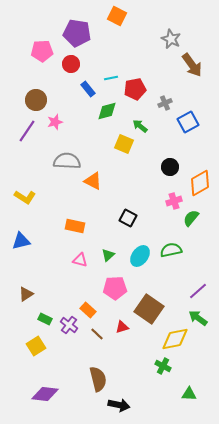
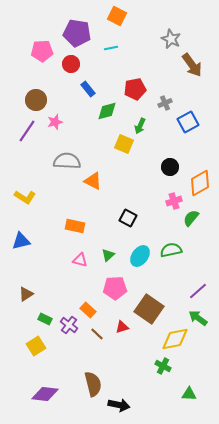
cyan line at (111, 78): moved 30 px up
green arrow at (140, 126): rotated 105 degrees counterclockwise
brown semicircle at (98, 379): moved 5 px left, 5 px down
